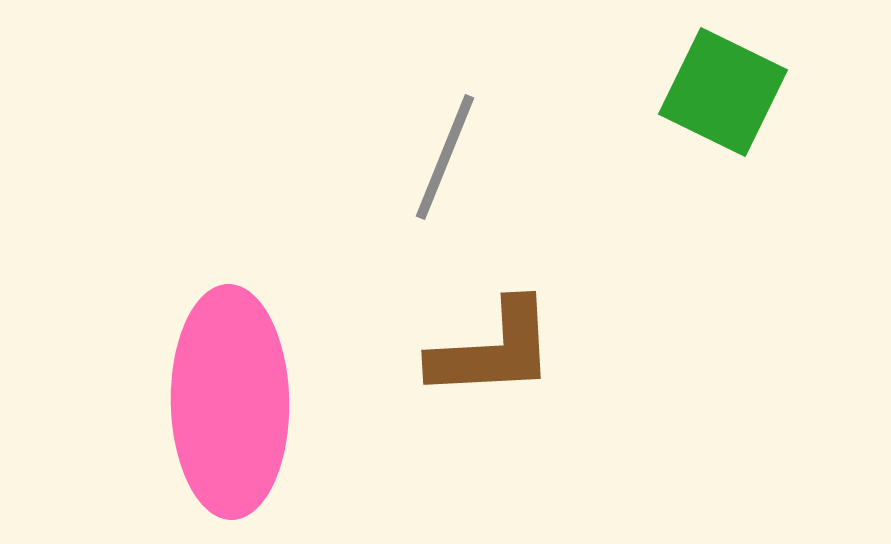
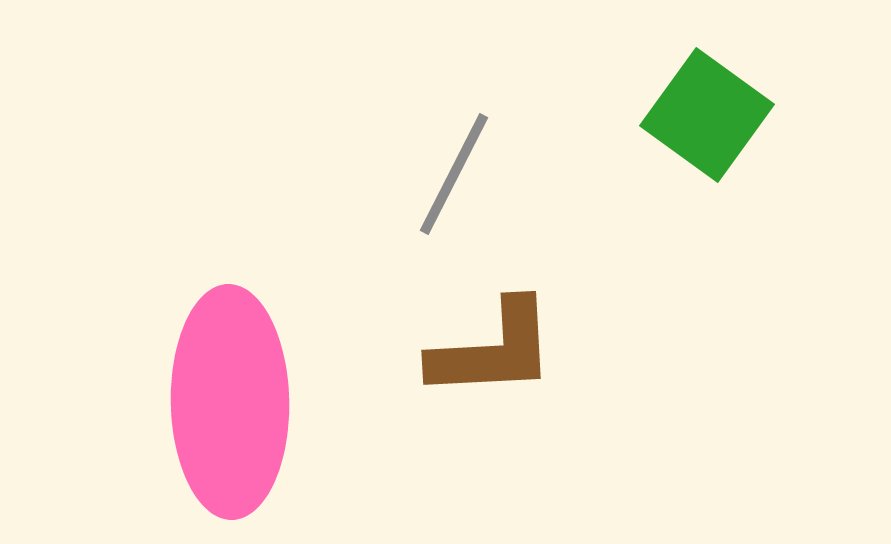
green square: moved 16 px left, 23 px down; rotated 10 degrees clockwise
gray line: moved 9 px right, 17 px down; rotated 5 degrees clockwise
